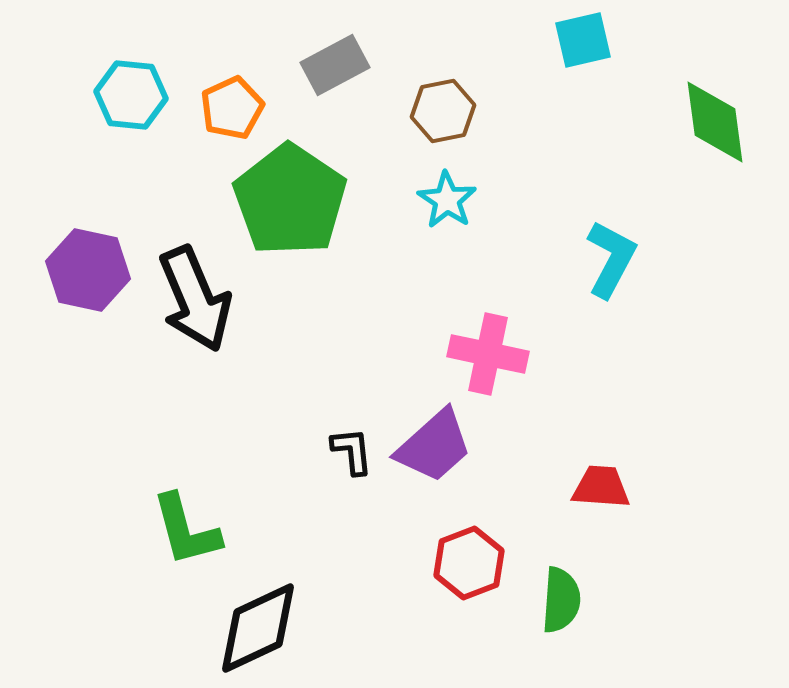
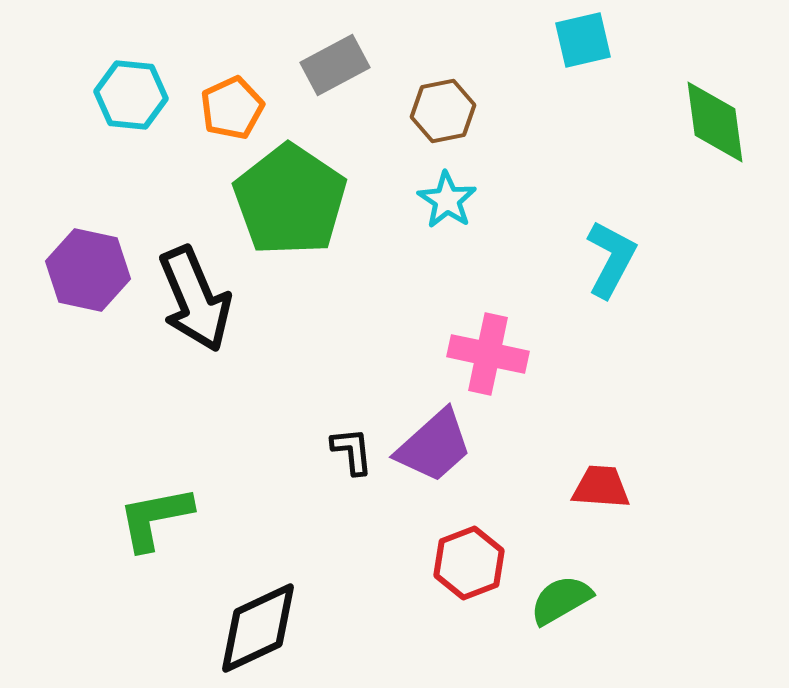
green L-shape: moved 31 px left, 12 px up; rotated 94 degrees clockwise
green semicircle: rotated 124 degrees counterclockwise
